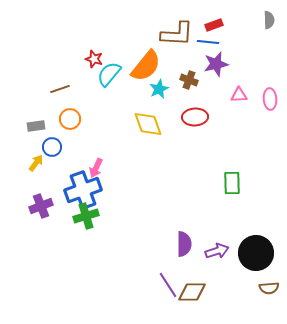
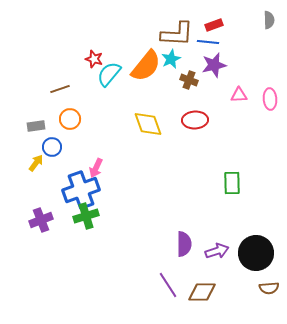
purple star: moved 2 px left, 1 px down
cyan star: moved 12 px right, 30 px up
red ellipse: moved 3 px down
blue cross: moved 2 px left
purple cross: moved 14 px down
brown diamond: moved 10 px right
